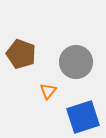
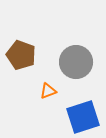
brown pentagon: moved 1 px down
orange triangle: rotated 30 degrees clockwise
